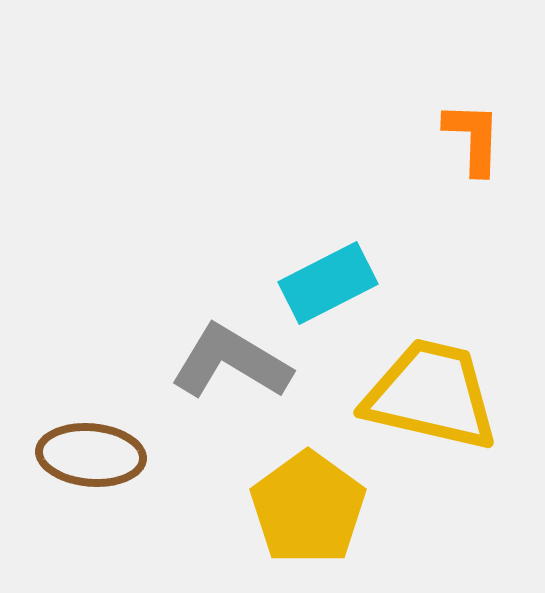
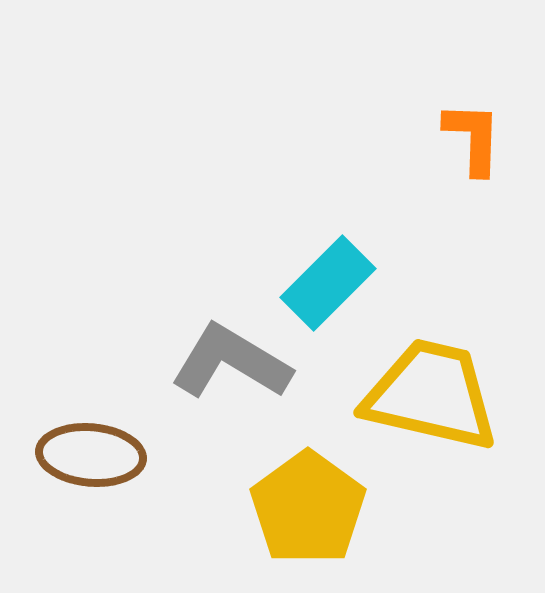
cyan rectangle: rotated 18 degrees counterclockwise
